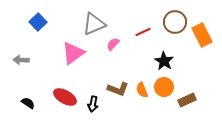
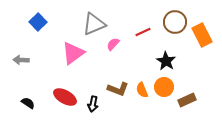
black star: moved 2 px right
